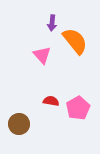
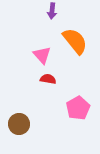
purple arrow: moved 12 px up
red semicircle: moved 3 px left, 22 px up
